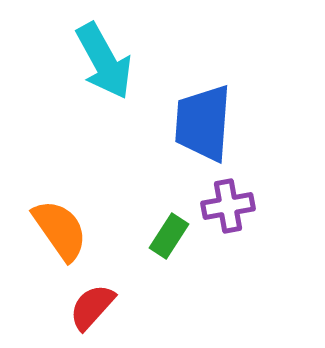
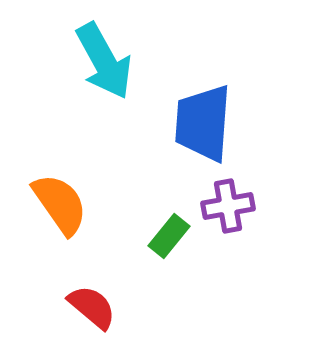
orange semicircle: moved 26 px up
green rectangle: rotated 6 degrees clockwise
red semicircle: rotated 88 degrees clockwise
